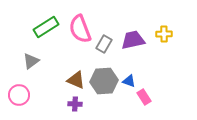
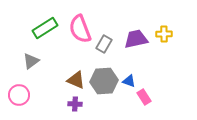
green rectangle: moved 1 px left, 1 px down
purple trapezoid: moved 3 px right, 1 px up
